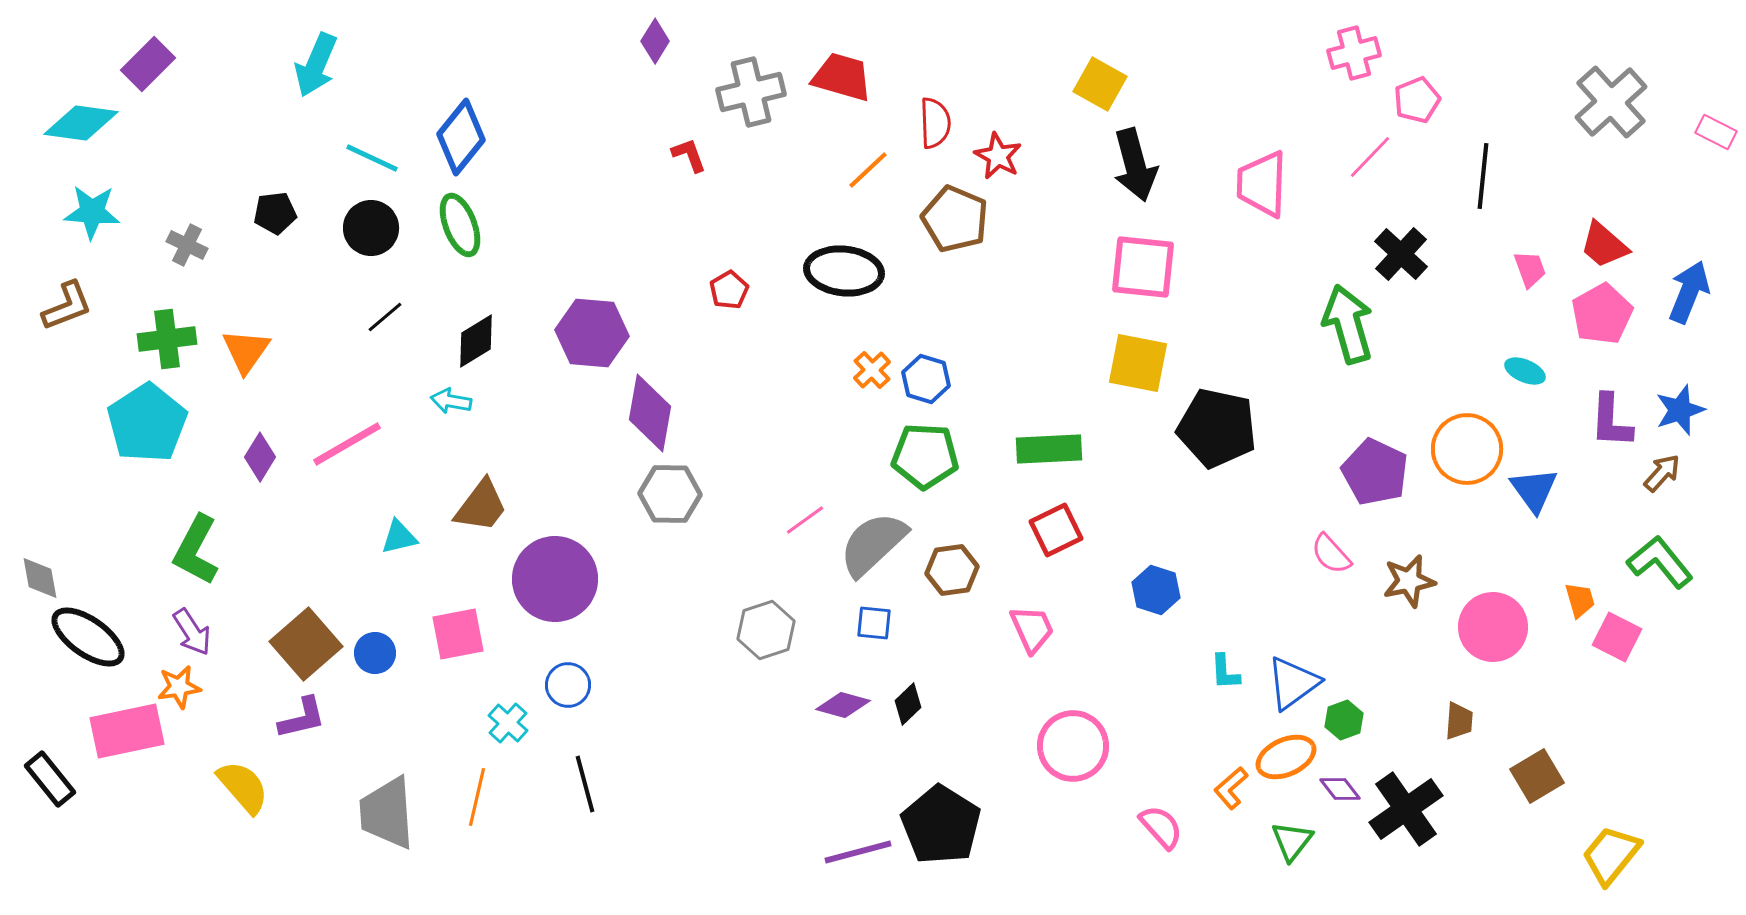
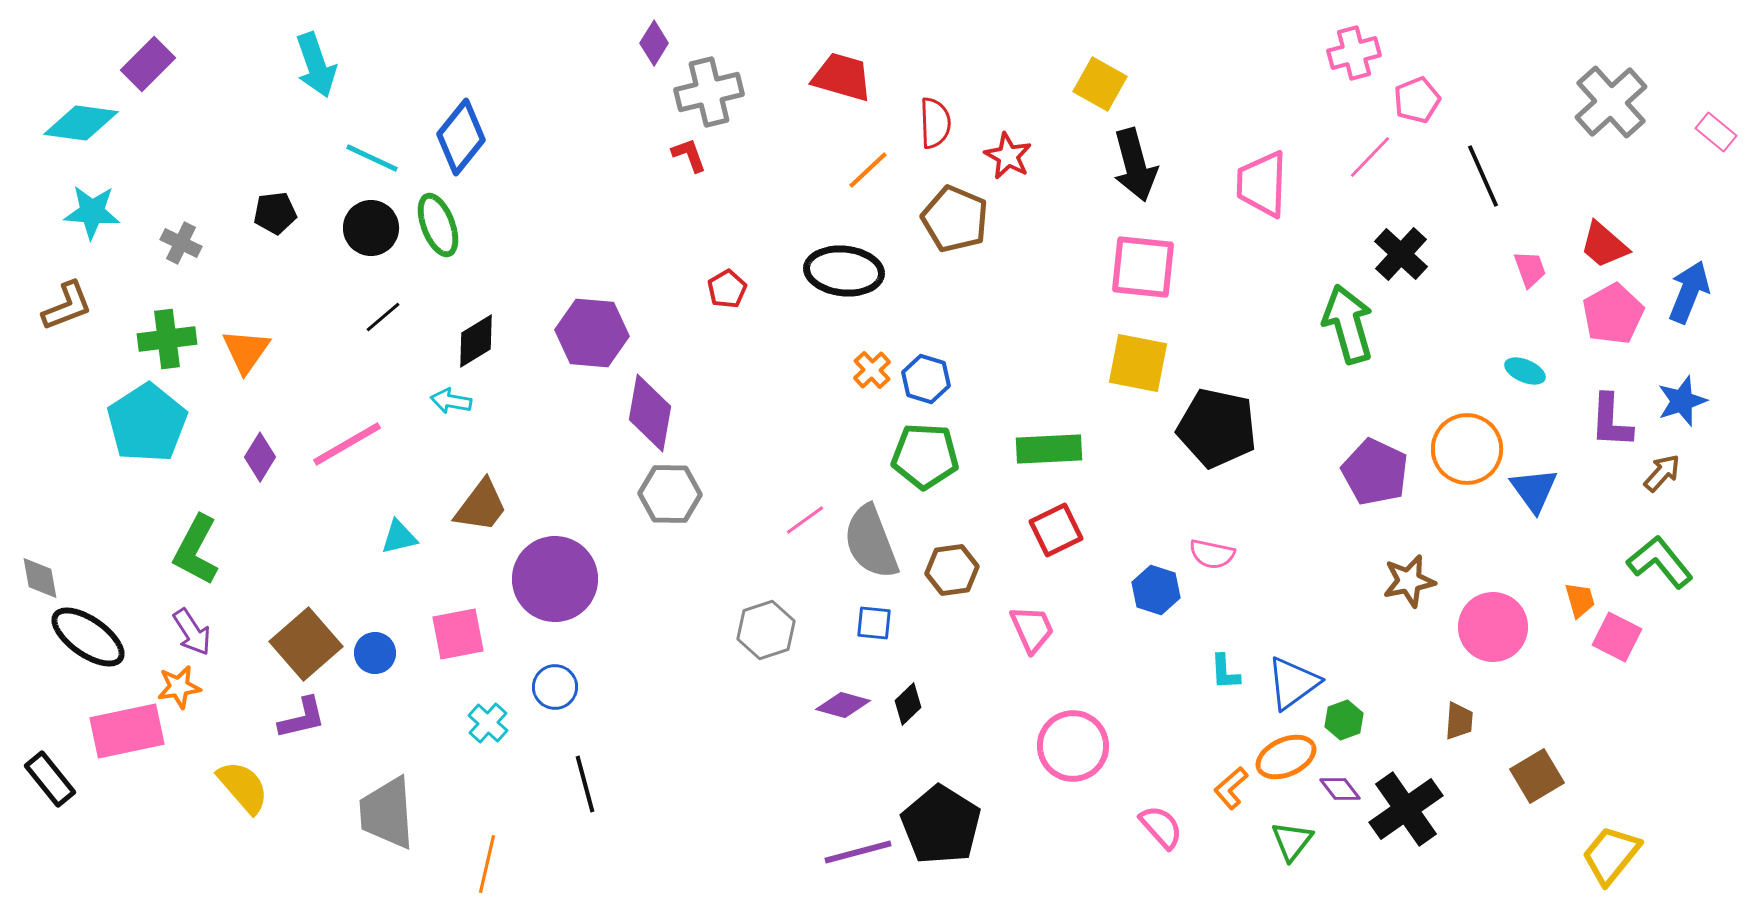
purple diamond at (655, 41): moved 1 px left, 2 px down
cyan arrow at (316, 65): rotated 42 degrees counterclockwise
gray cross at (751, 92): moved 42 px left
pink rectangle at (1716, 132): rotated 12 degrees clockwise
red star at (998, 156): moved 10 px right
black line at (1483, 176): rotated 30 degrees counterclockwise
green ellipse at (460, 225): moved 22 px left
gray cross at (187, 245): moved 6 px left, 2 px up
red pentagon at (729, 290): moved 2 px left, 1 px up
pink pentagon at (1602, 314): moved 11 px right
black line at (385, 317): moved 2 px left
blue star at (1680, 410): moved 2 px right, 9 px up
gray semicircle at (873, 544): moved 2 px left, 2 px up; rotated 68 degrees counterclockwise
pink semicircle at (1331, 554): moved 119 px left; rotated 36 degrees counterclockwise
blue circle at (568, 685): moved 13 px left, 2 px down
cyan cross at (508, 723): moved 20 px left
orange line at (477, 797): moved 10 px right, 67 px down
